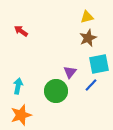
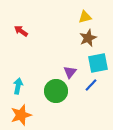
yellow triangle: moved 2 px left
cyan square: moved 1 px left, 1 px up
